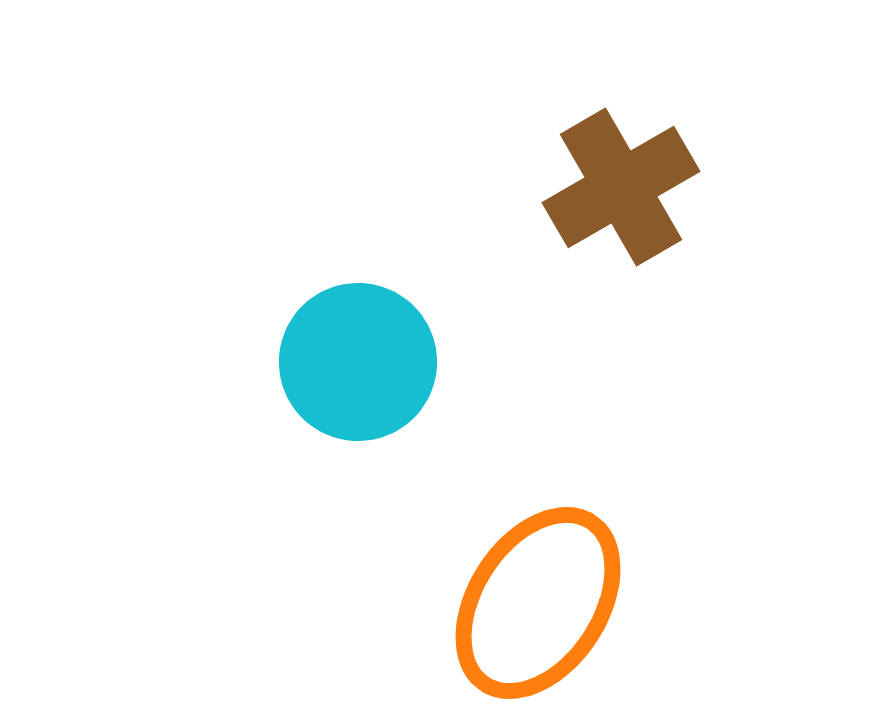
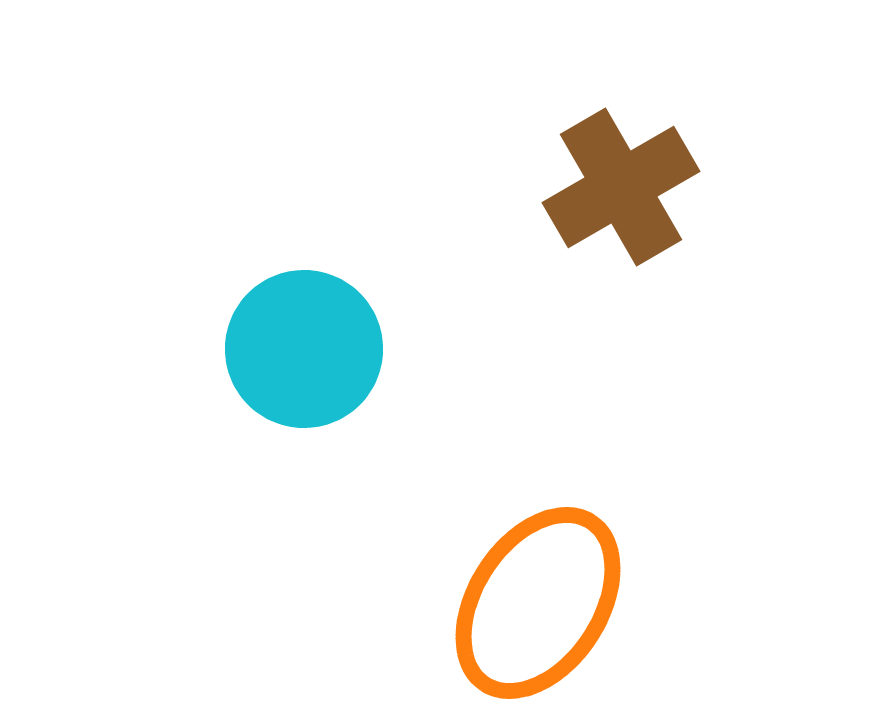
cyan circle: moved 54 px left, 13 px up
